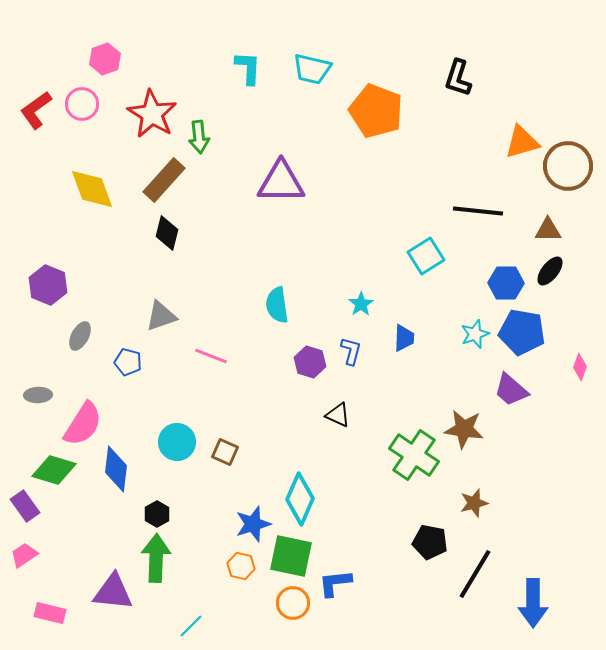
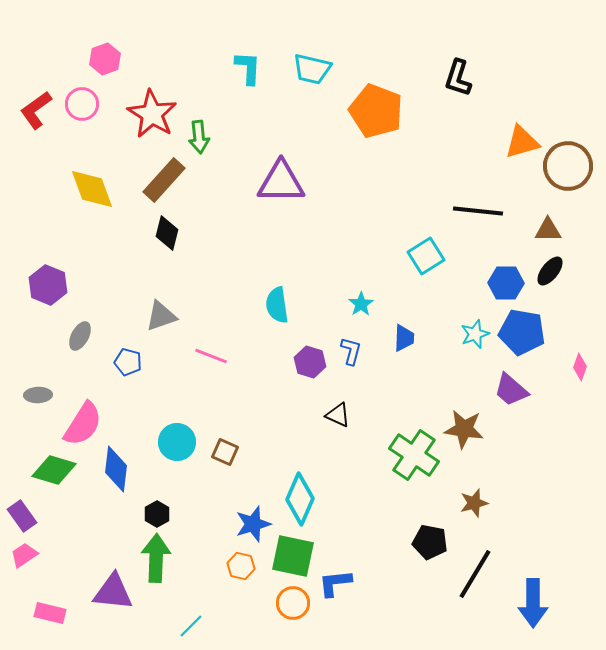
purple rectangle at (25, 506): moved 3 px left, 10 px down
green square at (291, 556): moved 2 px right
